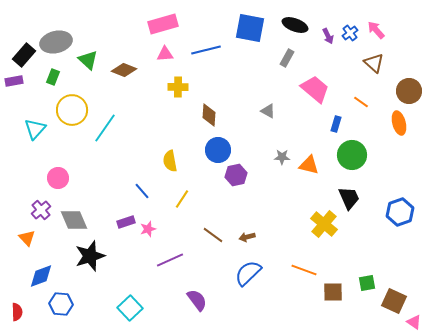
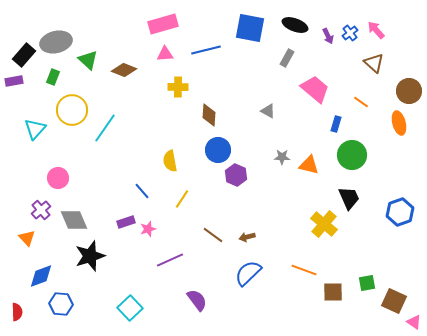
purple hexagon at (236, 175): rotated 25 degrees counterclockwise
